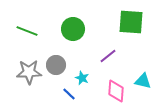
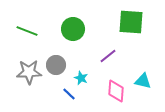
cyan star: moved 1 px left
